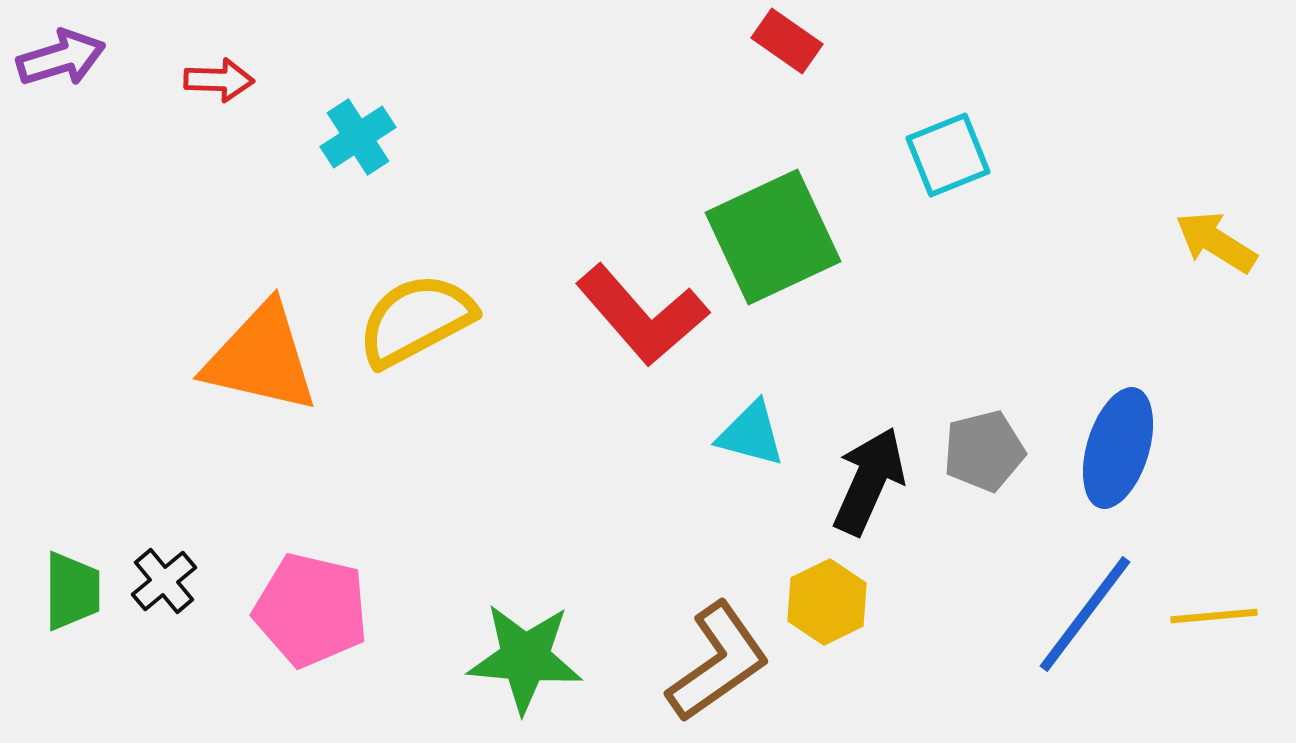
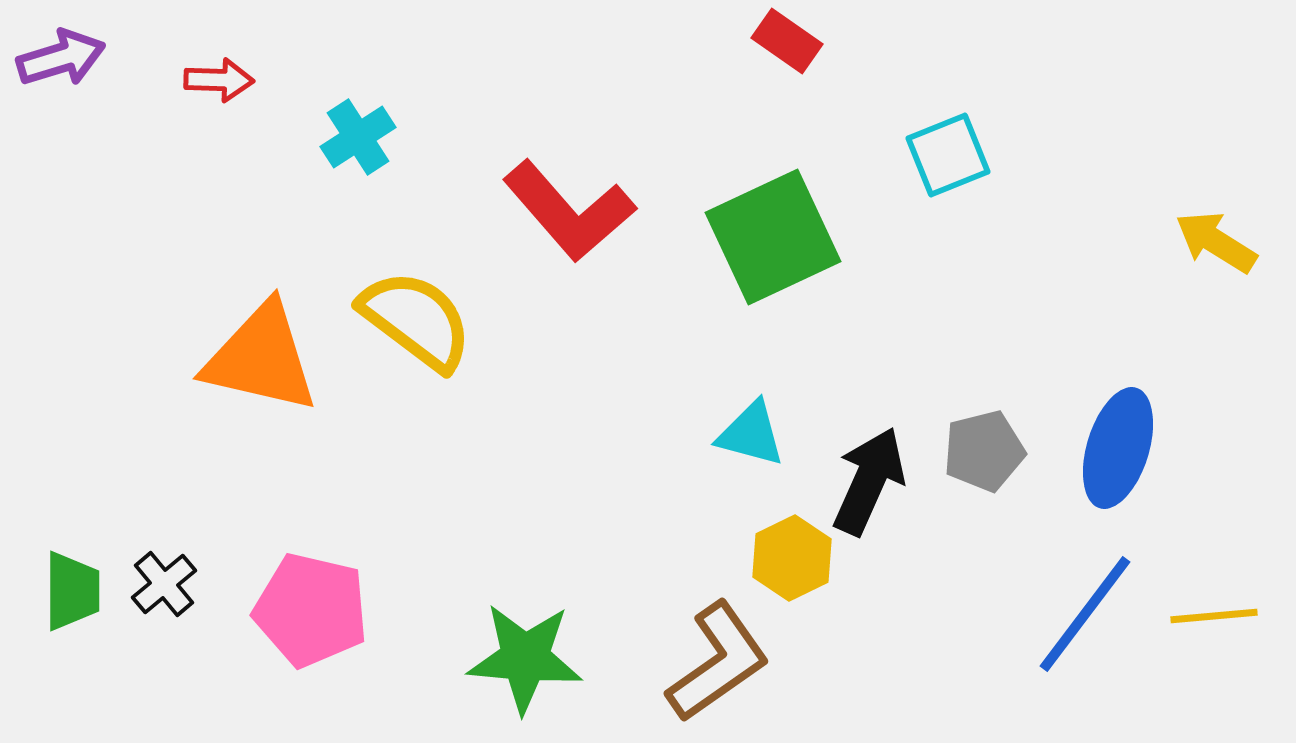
red L-shape: moved 73 px left, 104 px up
yellow semicircle: rotated 65 degrees clockwise
black cross: moved 3 px down
yellow hexagon: moved 35 px left, 44 px up
